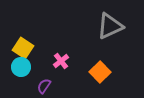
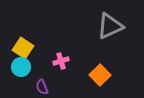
pink cross: rotated 21 degrees clockwise
orange square: moved 3 px down
purple semicircle: moved 2 px left, 1 px down; rotated 56 degrees counterclockwise
